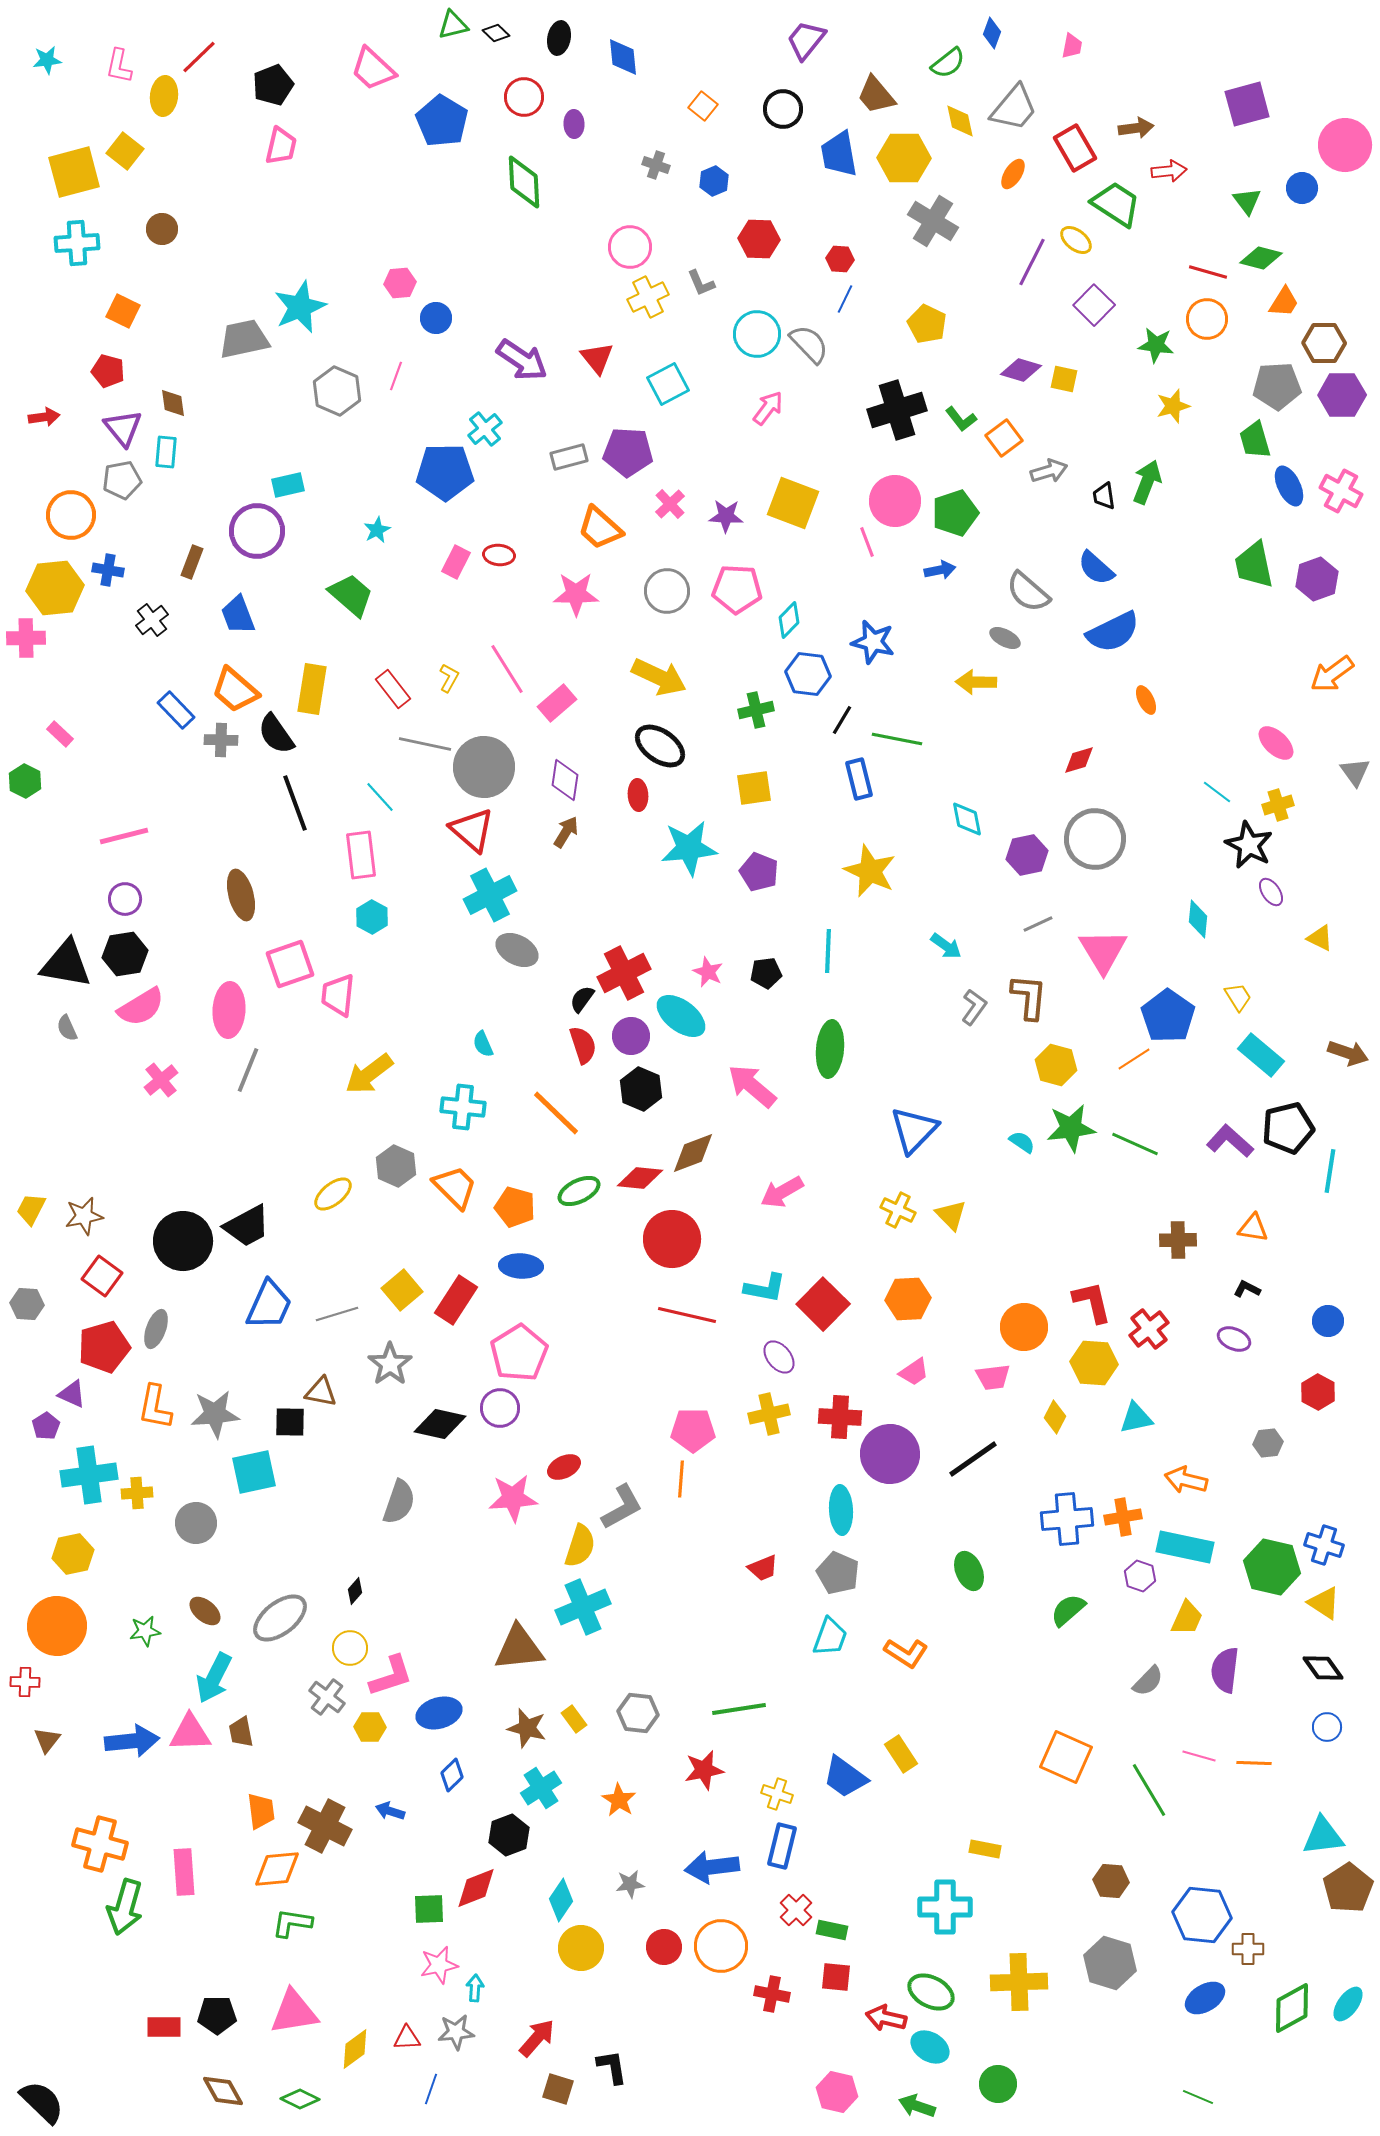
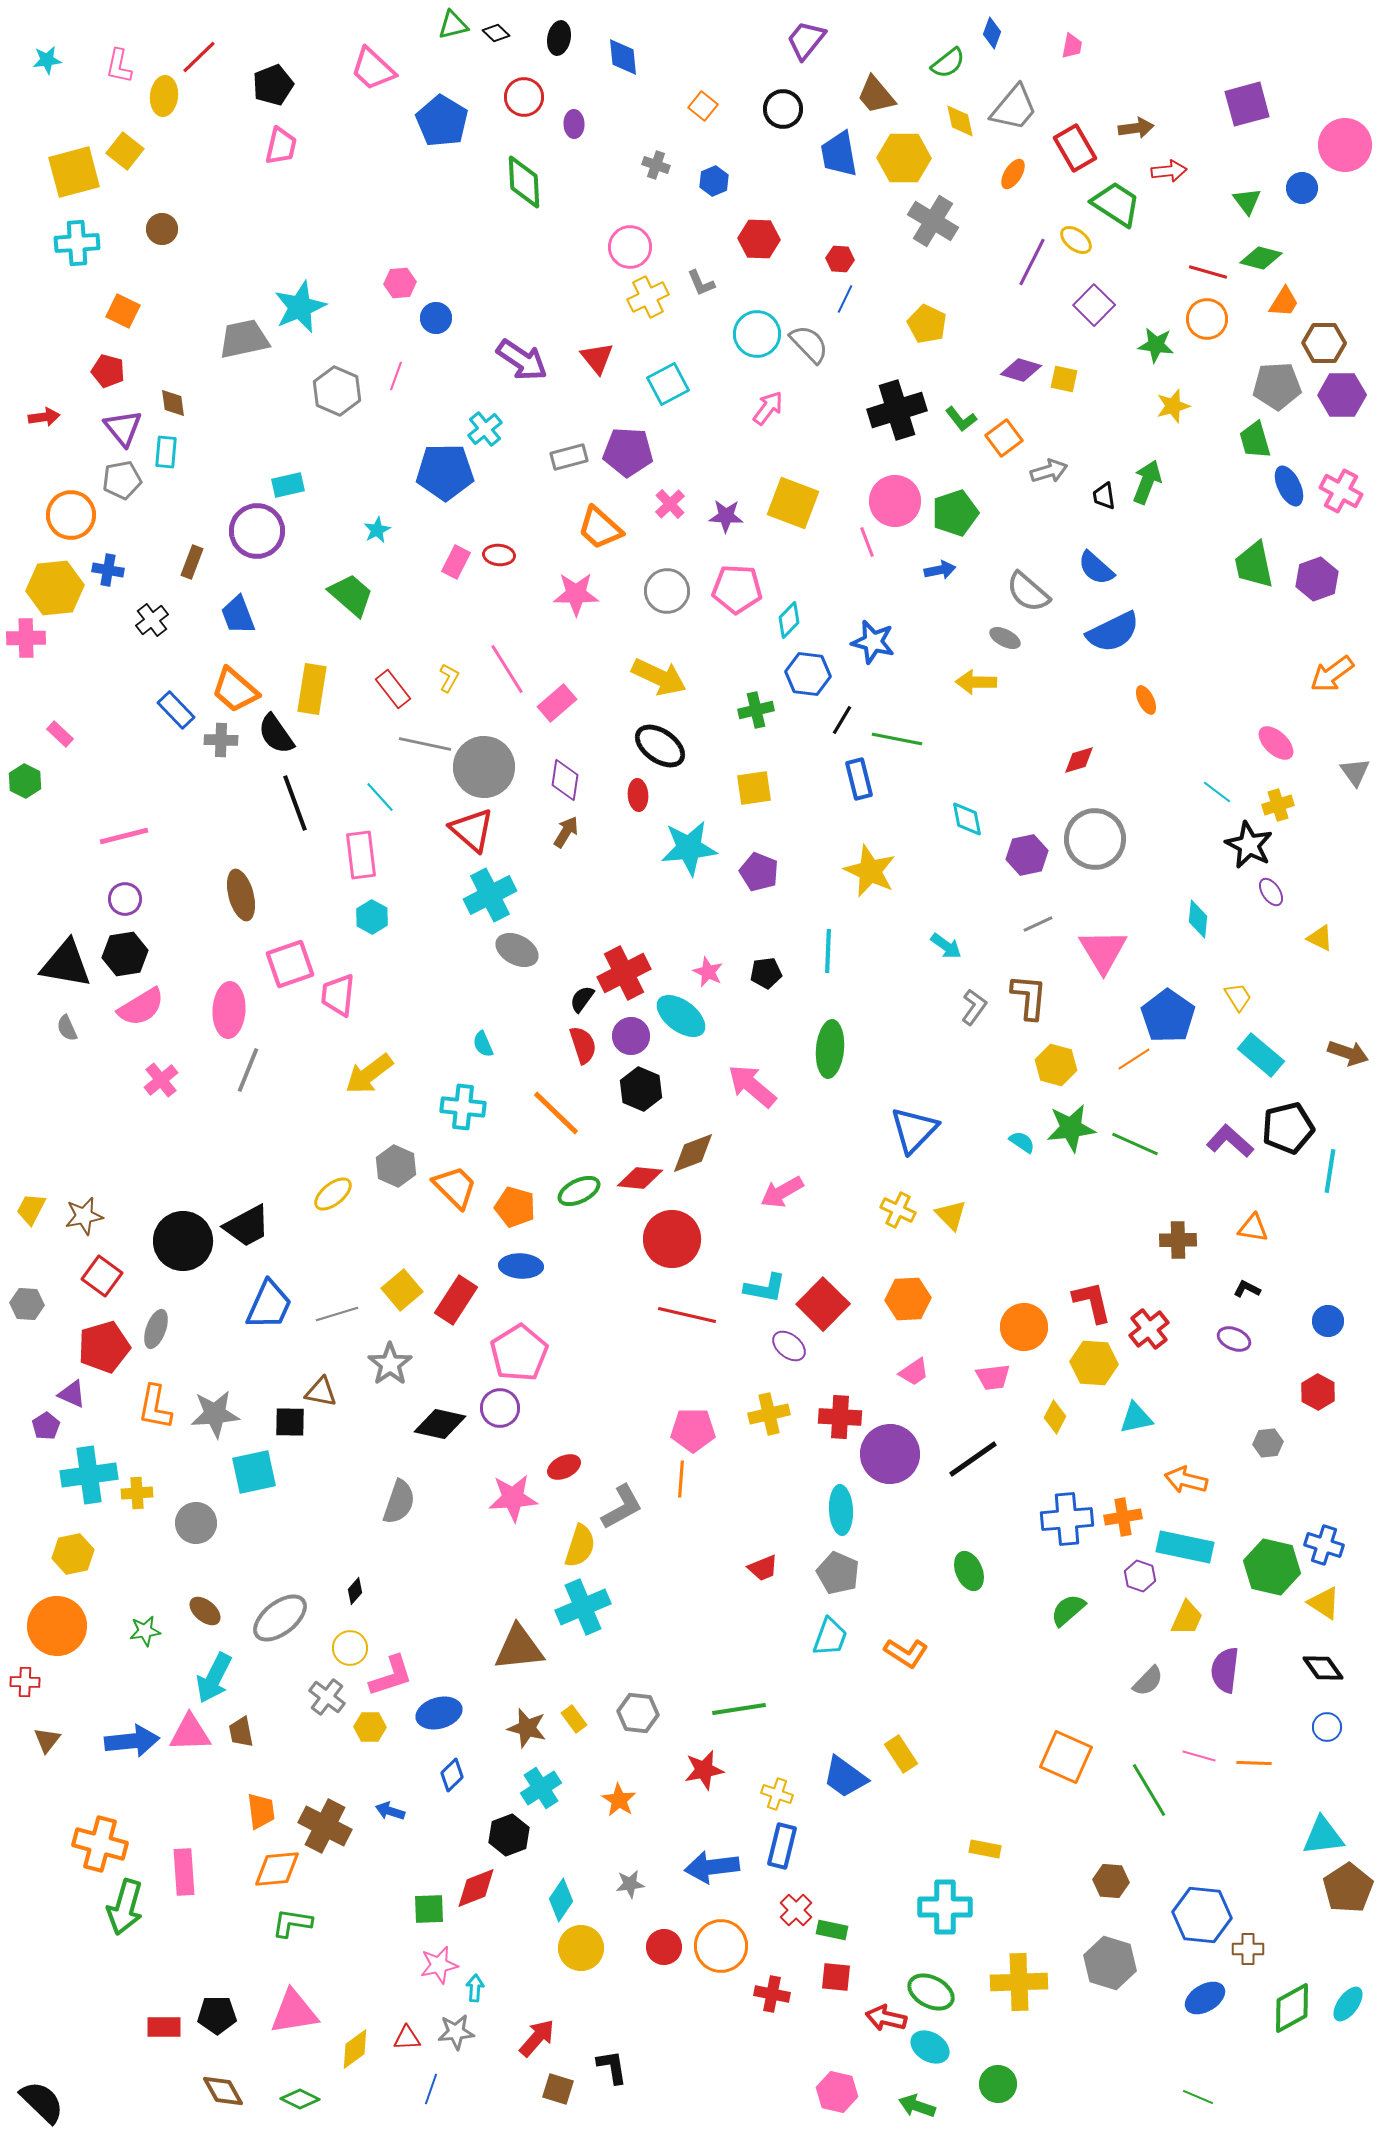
purple ellipse at (779, 1357): moved 10 px right, 11 px up; rotated 12 degrees counterclockwise
